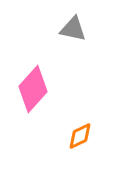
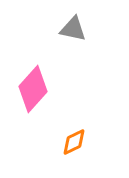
orange diamond: moved 6 px left, 6 px down
